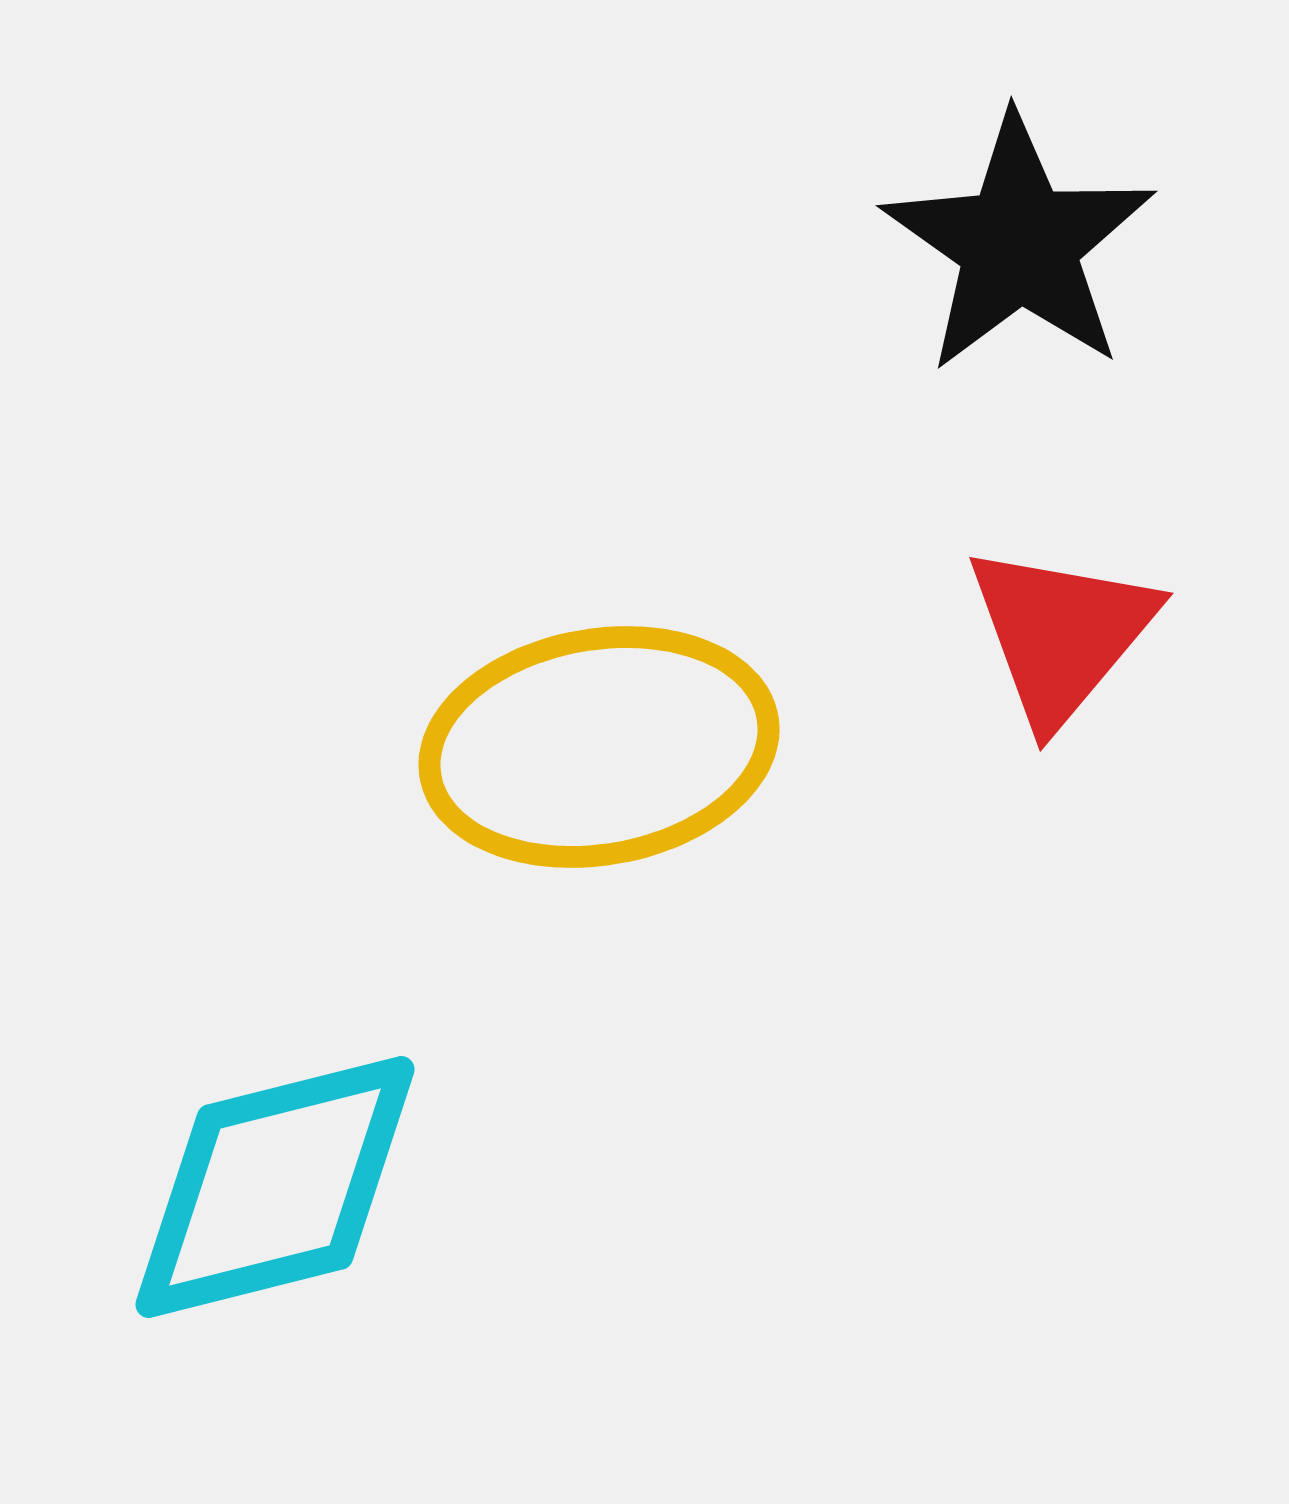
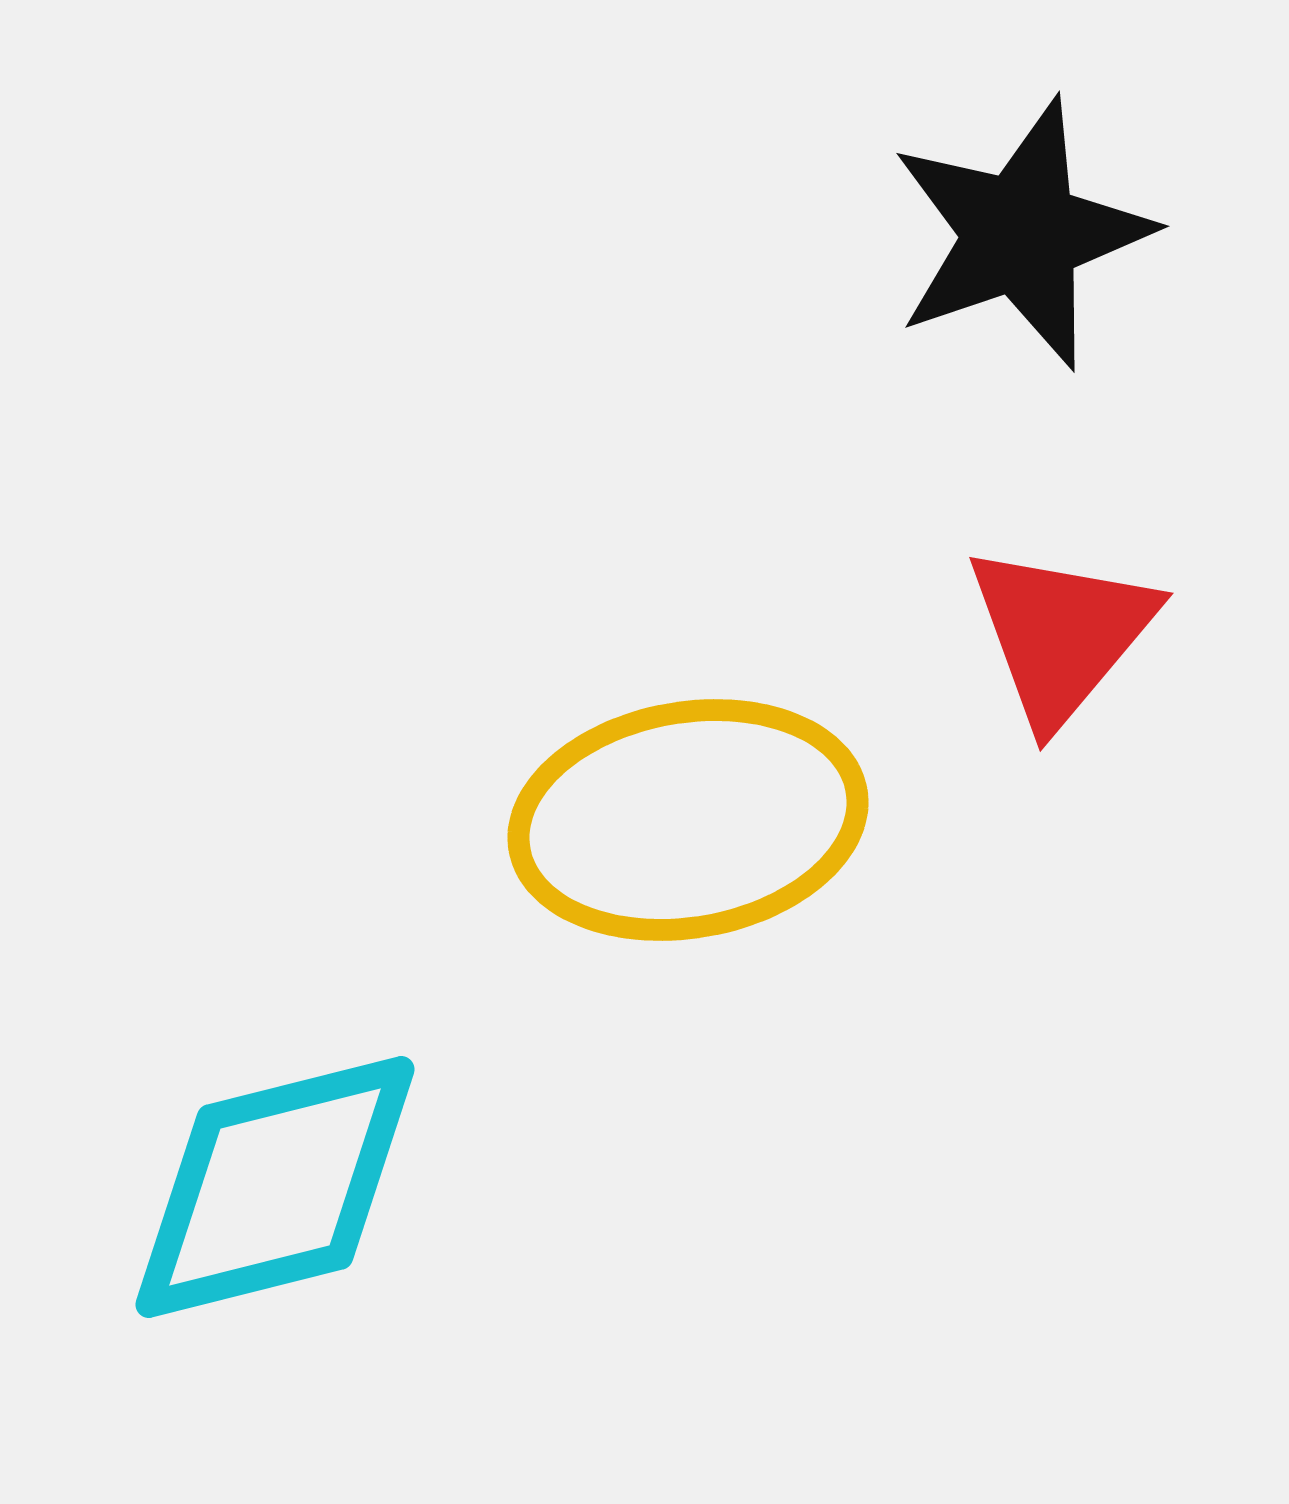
black star: moved 2 px right, 10 px up; rotated 18 degrees clockwise
yellow ellipse: moved 89 px right, 73 px down
